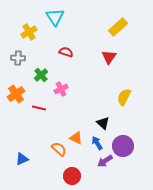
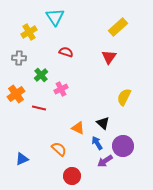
gray cross: moved 1 px right
orange triangle: moved 2 px right, 10 px up
